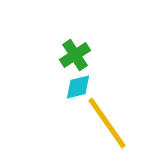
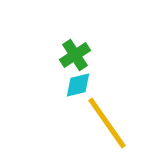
cyan diamond: moved 2 px up
